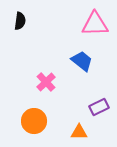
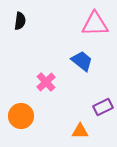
purple rectangle: moved 4 px right
orange circle: moved 13 px left, 5 px up
orange triangle: moved 1 px right, 1 px up
